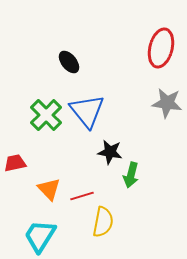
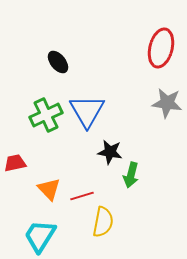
black ellipse: moved 11 px left
blue triangle: rotated 9 degrees clockwise
green cross: rotated 20 degrees clockwise
